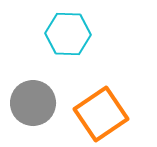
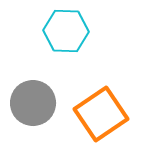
cyan hexagon: moved 2 px left, 3 px up
